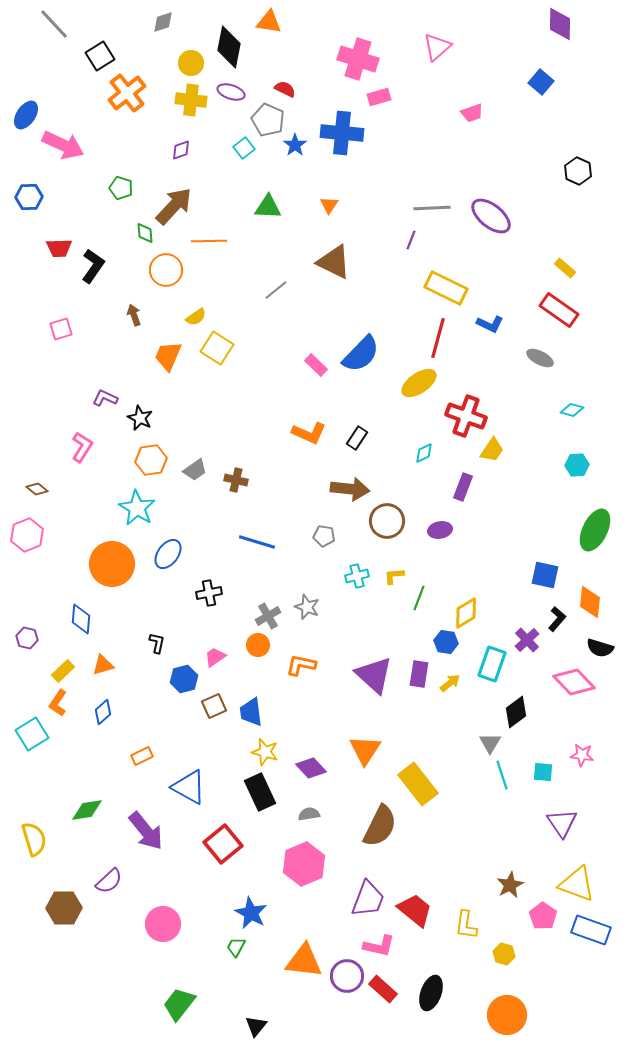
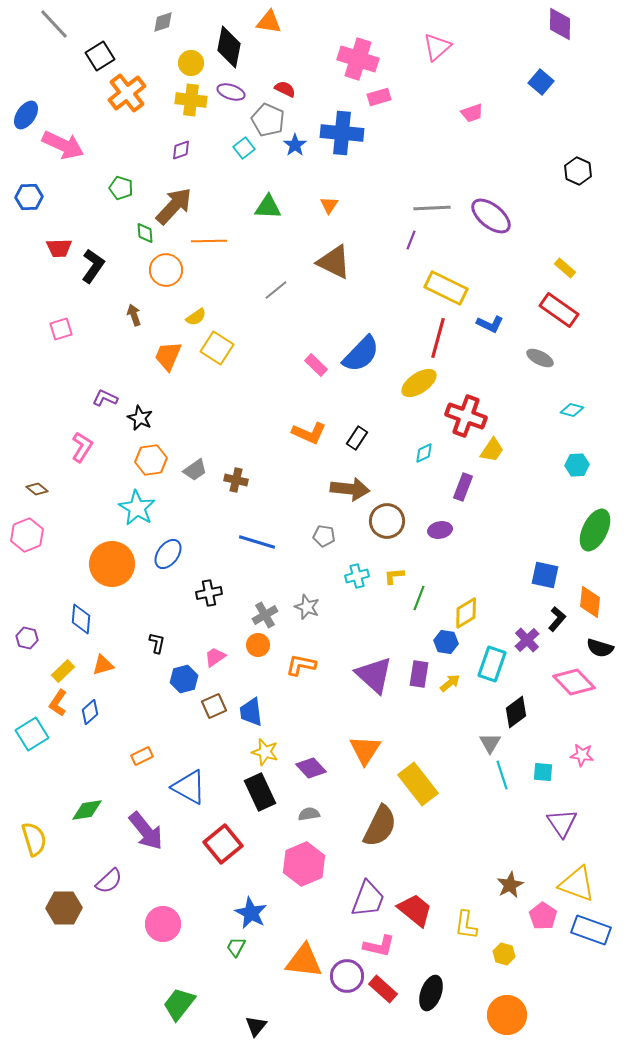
gray cross at (268, 616): moved 3 px left, 1 px up
blue diamond at (103, 712): moved 13 px left
